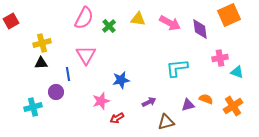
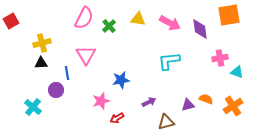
orange square: rotated 15 degrees clockwise
cyan L-shape: moved 8 px left, 7 px up
blue line: moved 1 px left, 1 px up
purple circle: moved 2 px up
cyan cross: rotated 36 degrees counterclockwise
